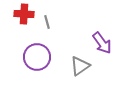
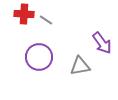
gray line: moved 1 px left, 2 px up; rotated 40 degrees counterclockwise
purple circle: moved 2 px right
gray triangle: rotated 25 degrees clockwise
